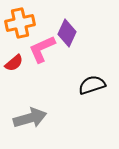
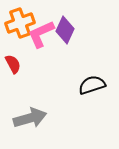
orange cross: rotated 8 degrees counterclockwise
purple diamond: moved 2 px left, 3 px up
pink L-shape: moved 1 px left, 15 px up
red semicircle: moved 1 px left, 1 px down; rotated 78 degrees counterclockwise
